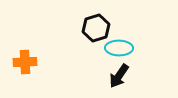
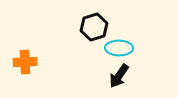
black hexagon: moved 2 px left, 1 px up
